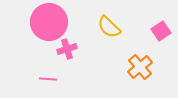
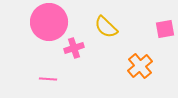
yellow semicircle: moved 3 px left
pink square: moved 4 px right, 2 px up; rotated 24 degrees clockwise
pink cross: moved 7 px right, 1 px up
orange cross: moved 1 px up
